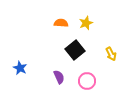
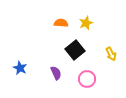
purple semicircle: moved 3 px left, 4 px up
pink circle: moved 2 px up
